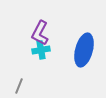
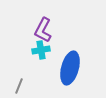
purple L-shape: moved 3 px right, 3 px up
blue ellipse: moved 14 px left, 18 px down
